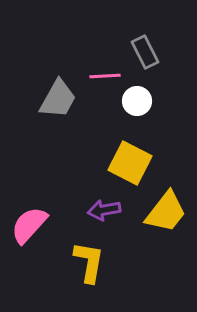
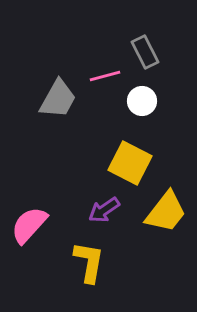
pink line: rotated 12 degrees counterclockwise
white circle: moved 5 px right
purple arrow: rotated 24 degrees counterclockwise
